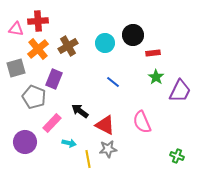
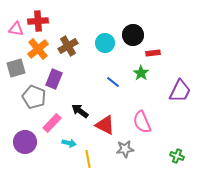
green star: moved 15 px left, 4 px up
gray star: moved 17 px right
